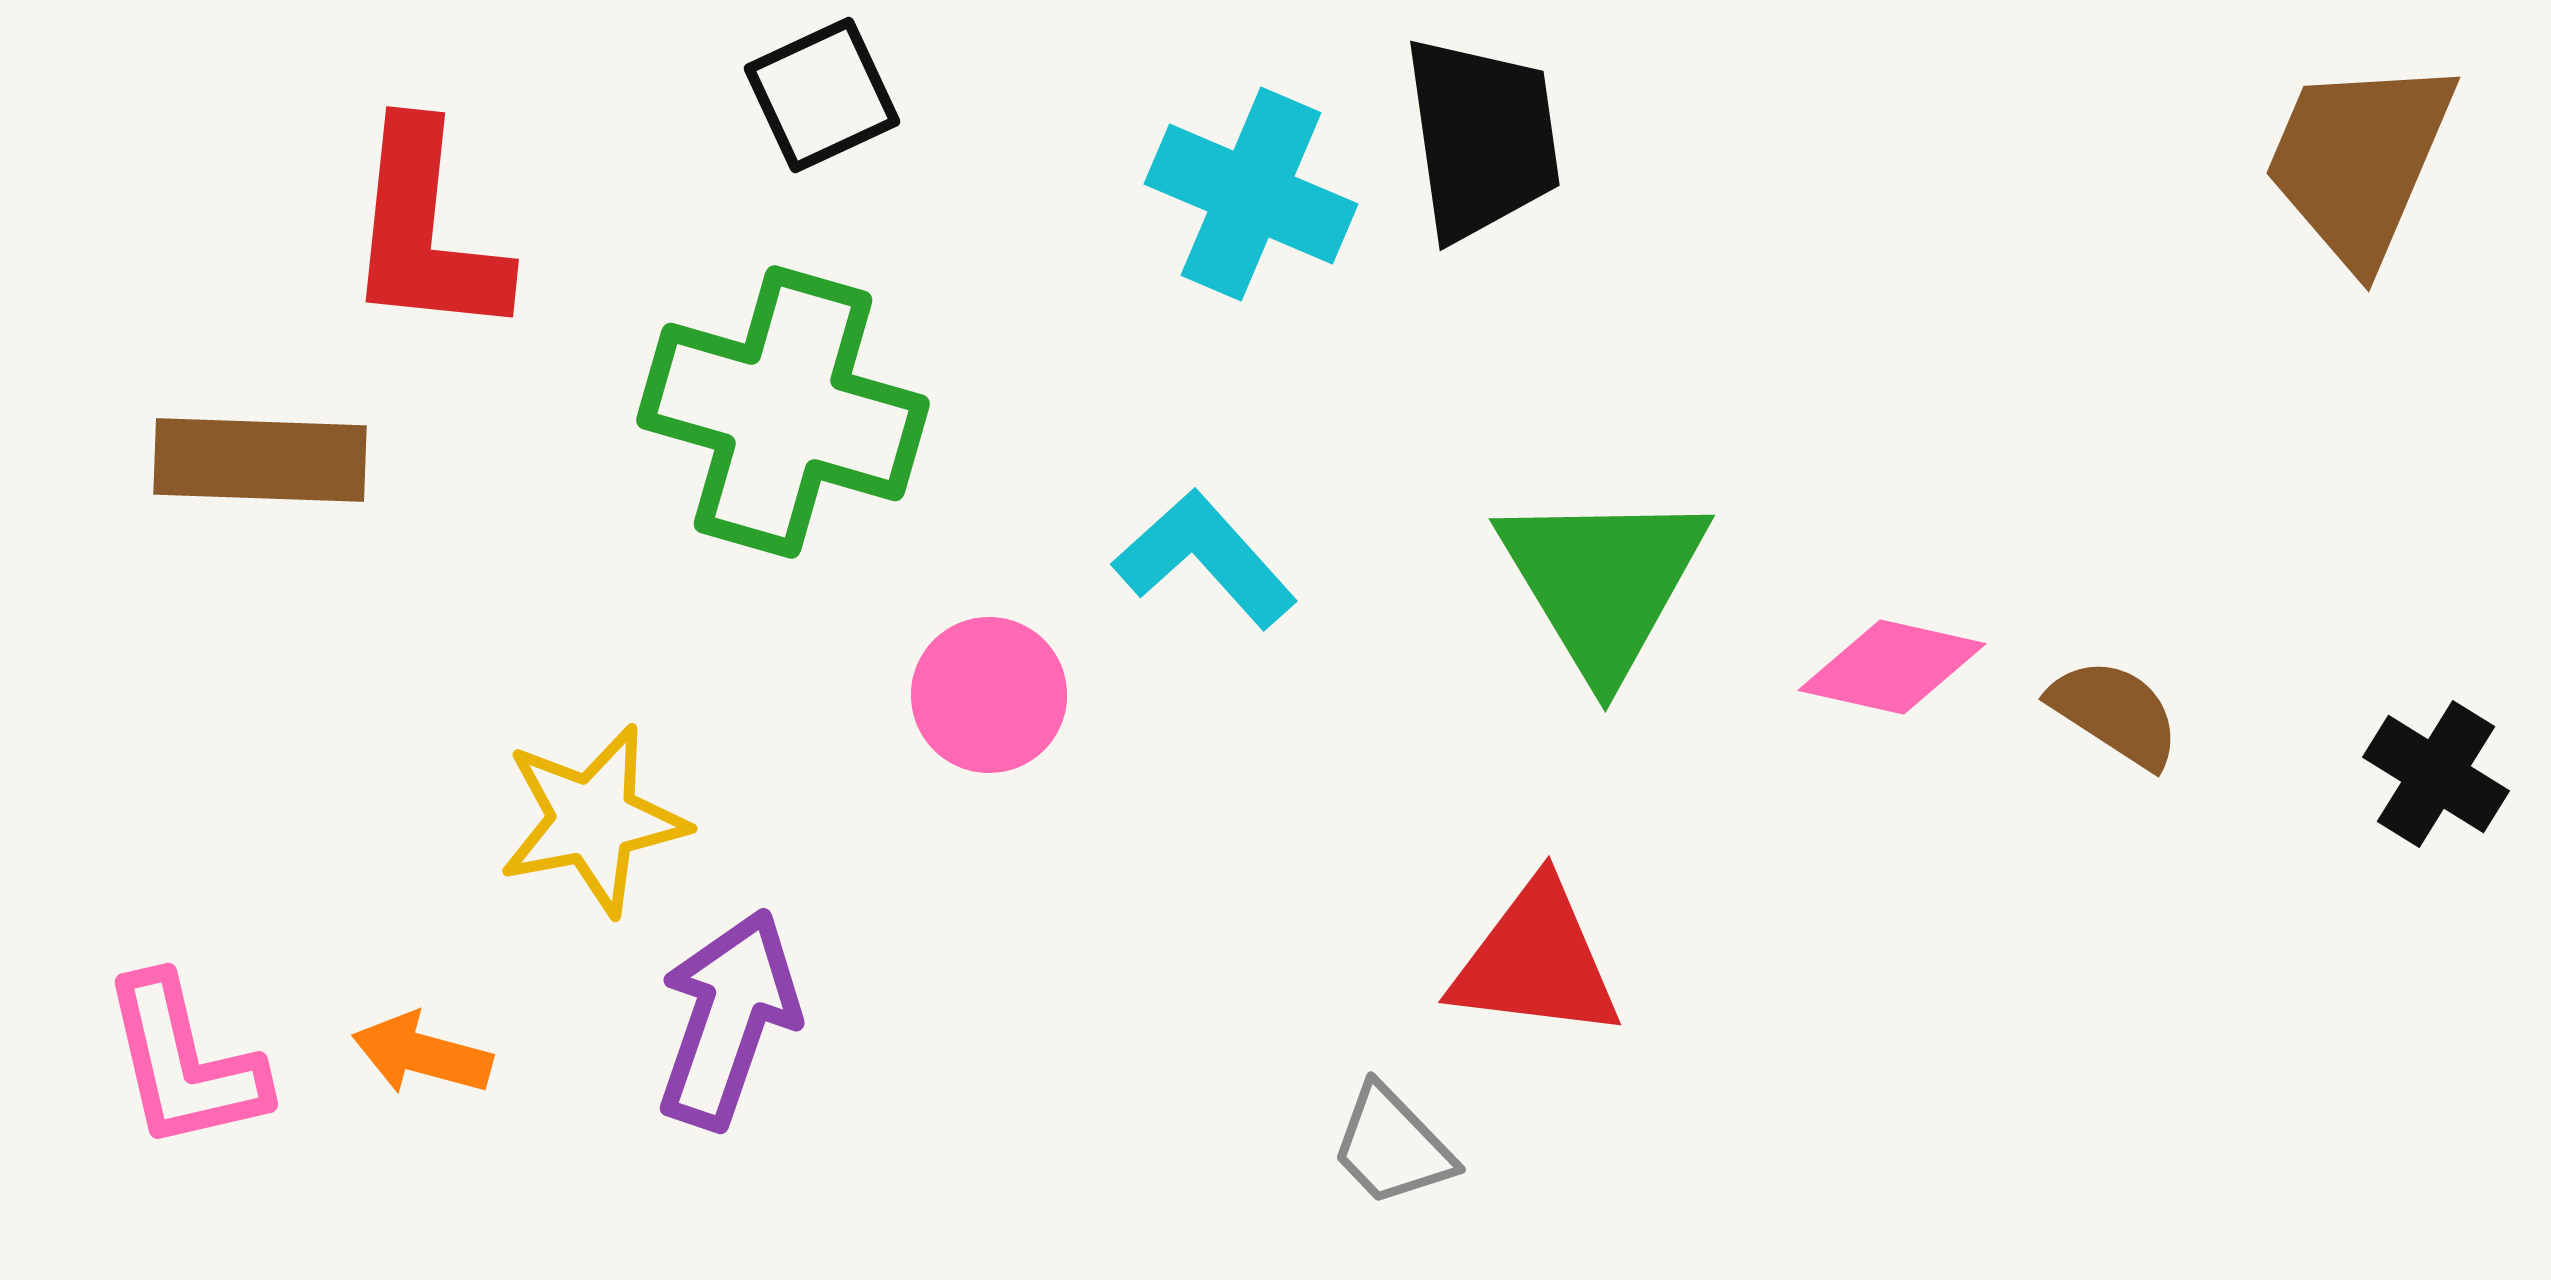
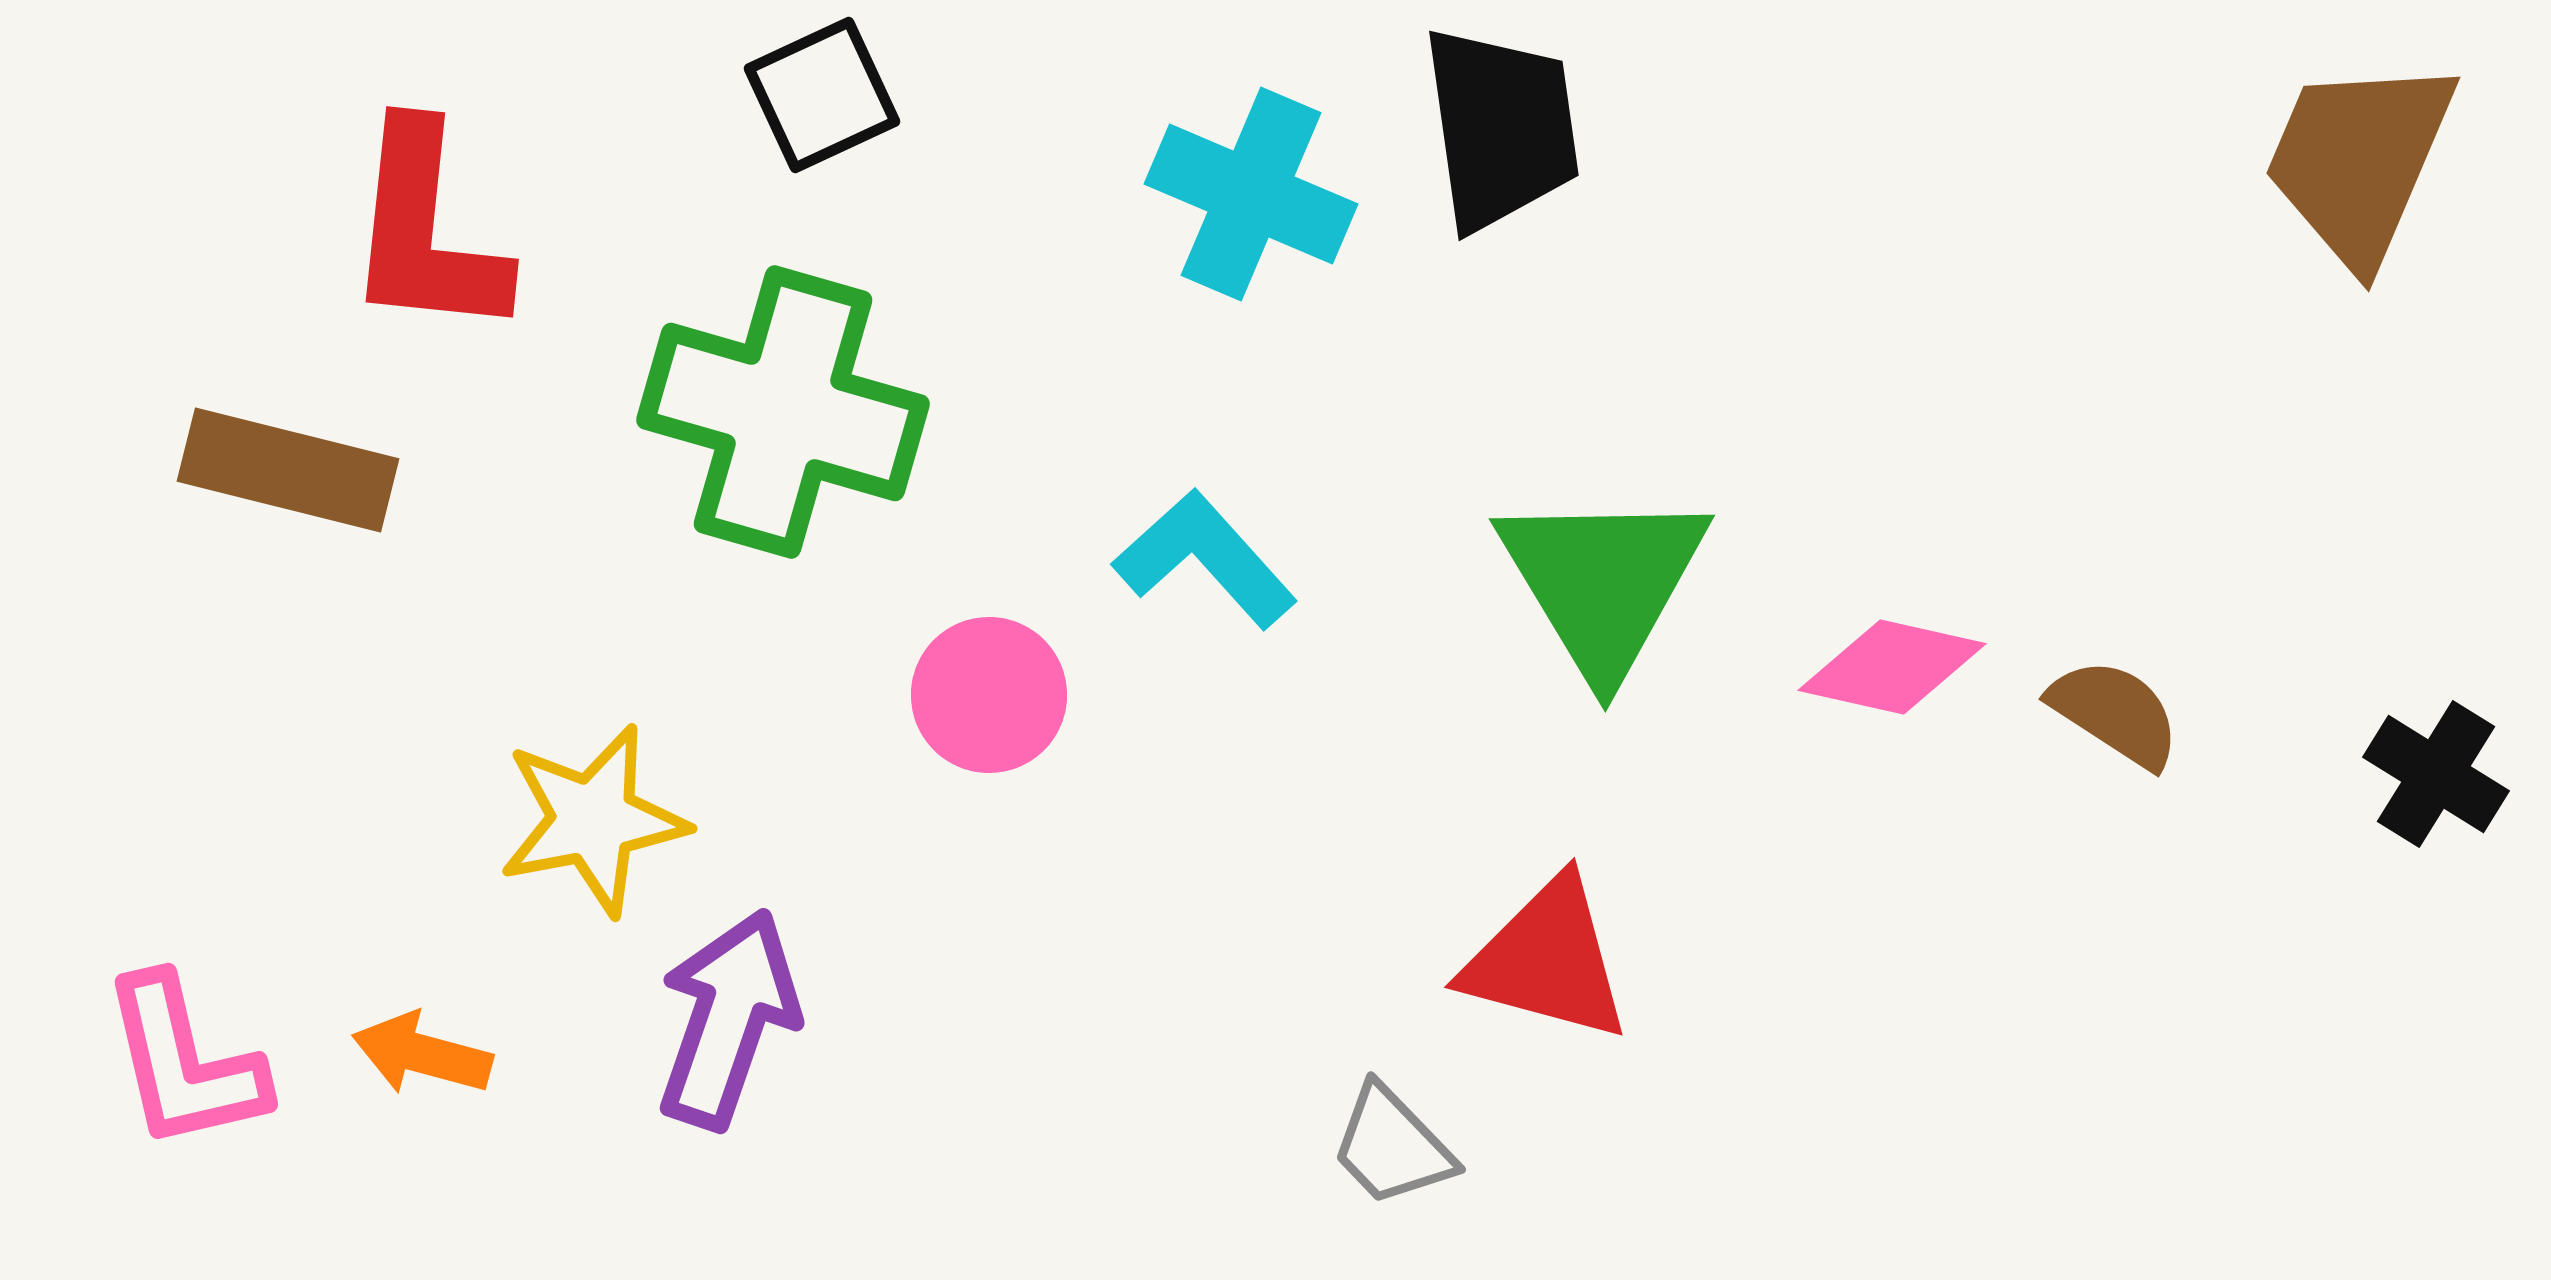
black trapezoid: moved 19 px right, 10 px up
brown rectangle: moved 28 px right, 10 px down; rotated 12 degrees clockwise
red triangle: moved 11 px right, 1 px up; rotated 8 degrees clockwise
